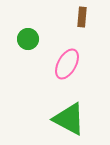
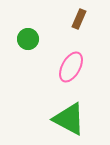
brown rectangle: moved 3 px left, 2 px down; rotated 18 degrees clockwise
pink ellipse: moved 4 px right, 3 px down
